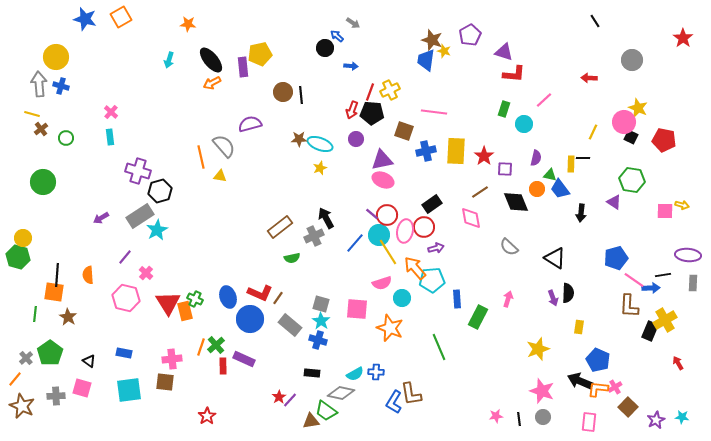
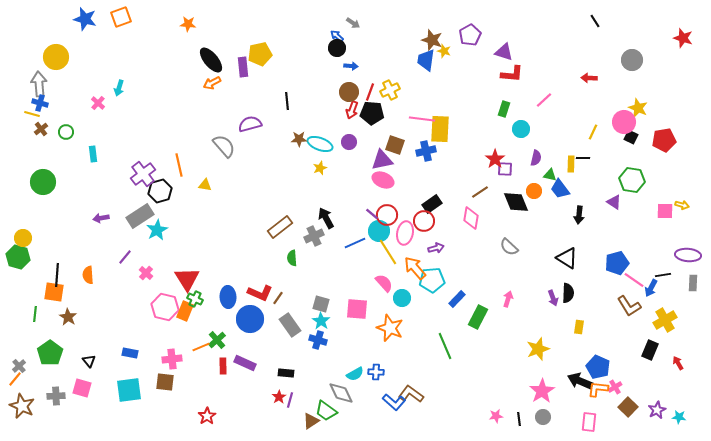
orange square at (121, 17): rotated 10 degrees clockwise
red star at (683, 38): rotated 18 degrees counterclockwise
black circle at (325, 48): moved 12 px right
cyan arrow at (169, 60): moved 50 px left, 28 px down
red L-shape at (514, 74): moved 2 px left
blue cross at (61, 86): moved 21 px left, 17 px down
brown circle at (283, 92): moved 66 px right
black line at (301, 95): moved 14 px left, 6 px down
pink cross at (111, 112): moved 13 px left, 9 px up
pink line at (434, 112): moved 12 px left, 7 px down
cyan circle at (524, 124): moved 3 px left, 5 px down
brown square at (404, 131): moved 9 px left, 14 px down
cyan rectangle at (110, 137): moved 17 px left, 17 px down
green circle at (66, 138): moved 6 px up
purple circle at (356, 139): moved 7 px left, 3 px down
red pentagon at (664, 140): rotated 20 degrees counterclockwise
yellow rectangle at (456, 151): moved 16 px left, 22 px up
red star at (484, 156): moved 11 px right, 3 px down
orange line at (201, 157): moved 22 px left, 8 px down
purple cross at (138, 171): moved 5 px right, 3 px down; rotated 35 degrees clockwise
yellow triangle at (220, 176): moved 15 px left, 9 px down
orange circle at (537, 189): moved 3 px left, 2 px down
black arrow at (581, 213): moved 2 px left, 2 px down
purple arrow at (101, 218): rotated 21 degrees clockwise
pink diamond at (471, 218): rotated 20 degrees clockwise
red circle at (424, 227): moved 6 px up
pink ellipse at (405, 231): moved 2 px down
cyan circle at (379, 235): moved 4 px up
blue line at (355, 243): rotated 25 degrees clockwise
green semicircle at (292, 258): rotated 98 degrees clockwise
black triangle at (555, 258): moved 12 px right
blue pentagon at (616, 258): moved 1 px right, 5 px down
pink semicircle at (382, 283): moved 2 px right; rotated 114 degrees counterclockwise
blue arrow at (651, 288): rotated 120 degrees clockwise
blue ellipse at (228, 297): rotated 15 degrees clockwise
pink hexagon at (126, 298): moved 39 px right, 9 px down
blue rectangle at (457, 299): rotated 48 degrees clockwise
red triangle at (168, 303): moved 19 px right, 24 px up
brown L-shape at (629, 306): rotated 35 degrees counterclockwise
orange rectangle at (185, 311): rotated 36 degrees clockwise
gray rectangle at (290, 325): rotated 15 degrees clockwise
black rectangle at (650, 331): moved 19 px down
green cross at (216, 345): moved 1 px right, 5 px up
orange line at (201, 347): rotated 48 degrees clockwise
green line at (439, 347): moved 6 px right, 1 px up
blue rectangle at (124, 353): moved 6 px right
gray cross at (26, 358): moved 7 px left, 8 px down
purple rectangle at (244, 359): moved 1 px right, 4 px down
blue pentagon at (598, 360): moved 7 px down
black triangle at (89, 361): rotated 16 degrees clockwise
black rectangle at (312, 373): moved 26 px left
pink star at (542, 391): rotated 20 degrees clockwise
gray diamond at (341, 393): rotated 52 degrees clockwise
brown L-shape at (411, 394): rotated 135 degrees clockwise
purple line at (290, 400): rotated 28 degrees counterclockwise
blue L-shape at (394, 402): rotated 80 degrees counterclockwise
cyan star at (682, 417): moved 3 px left
purple star at (656, 420): moved 1 px right, 10 px up
brown triangle at (311, 421): rotated 24 degrees counterclockwise
